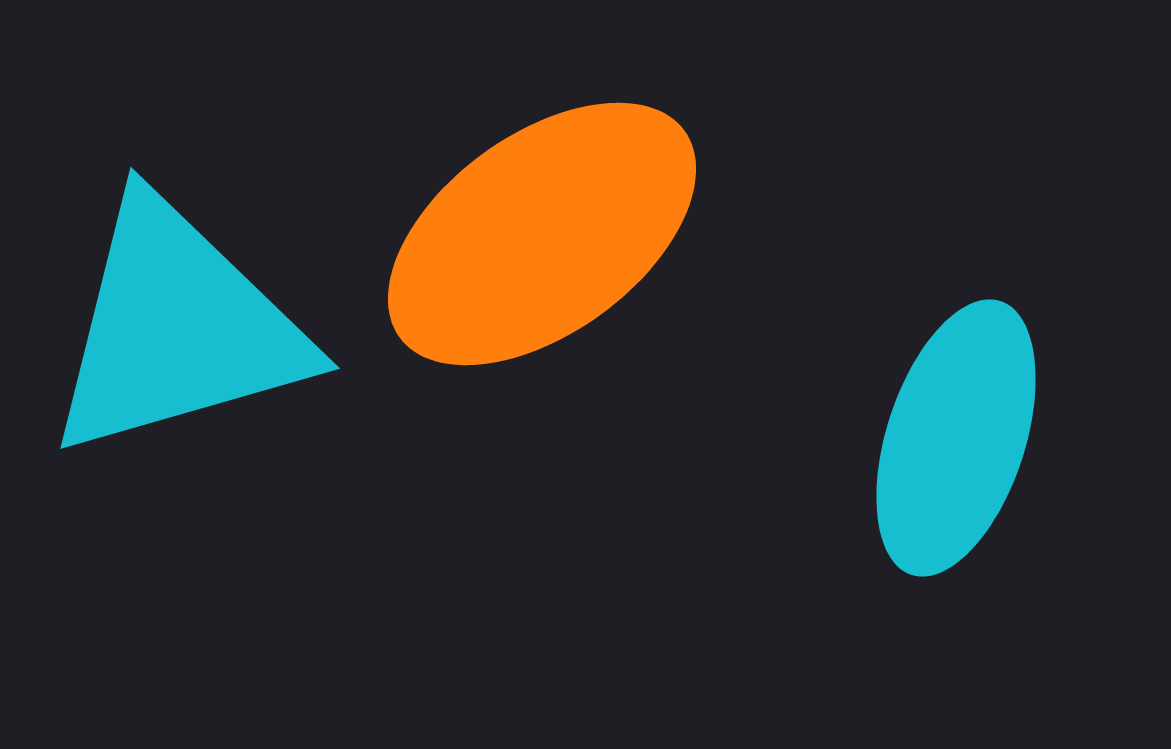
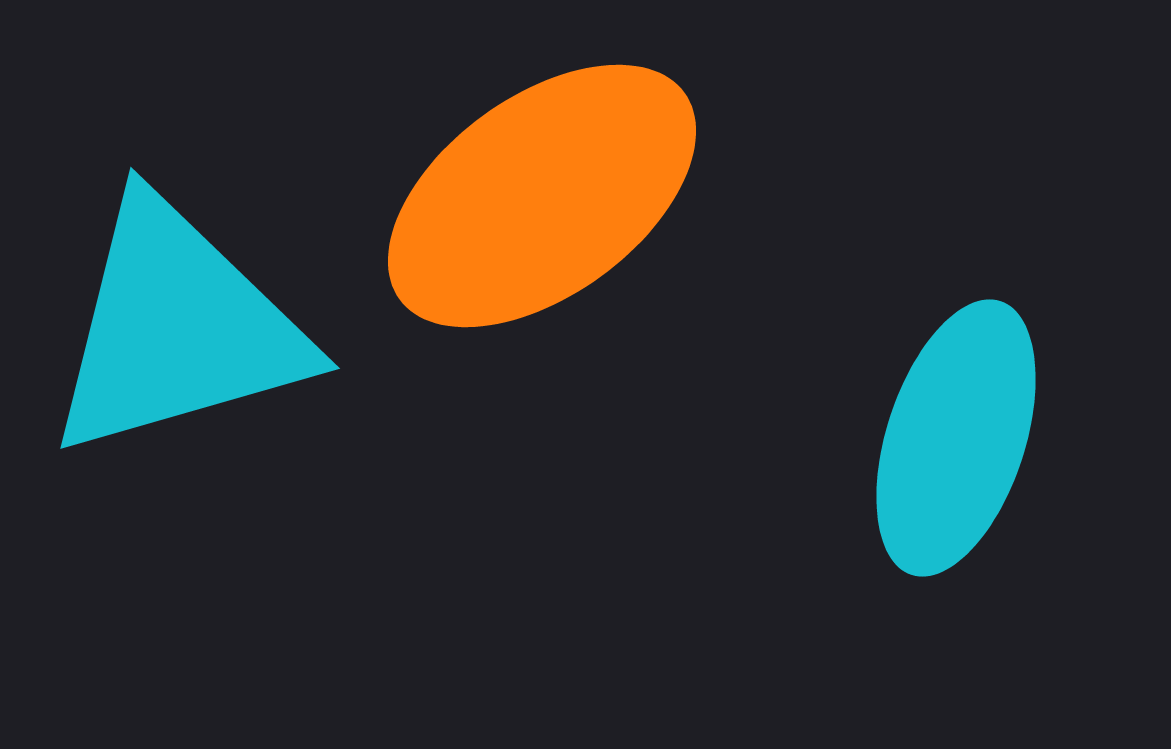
orange ellipse: moved 38 px up
